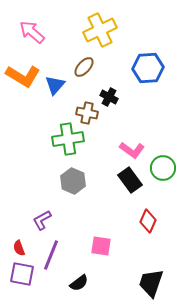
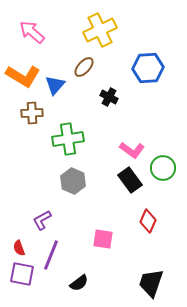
brown cross: moved 55 px left; rotated 15 degrees counterclockwise
pink square: moved 2 px right, 7 px up
